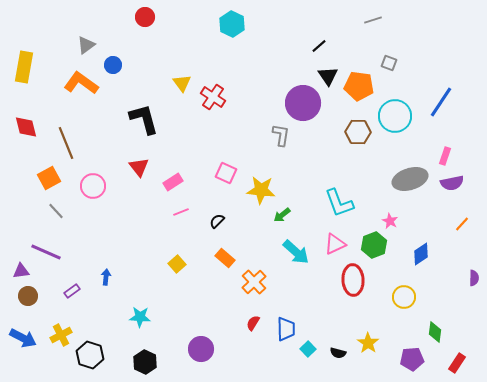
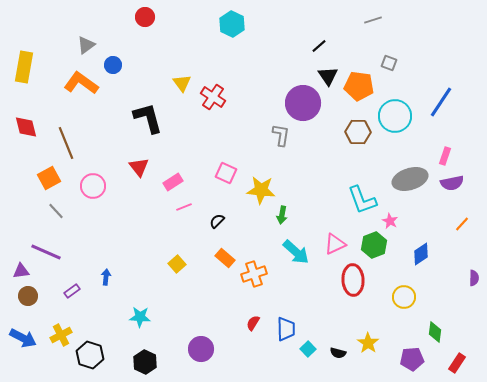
black L-shape at (144, 119): moved 4 px right, 1 px up
cyan L-shape at (339, 203): moved 23 px right, 3 px up
pink line at (181, 212): moved 3 px right, 5 px up
green arrow at (282, 215): rotated 42 degrees counterclockwise
orange cross at (254, 282): moved 8 px up; rotated 25 degrees clockwise
